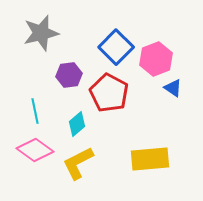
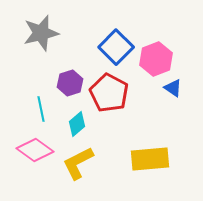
purple hexagon: moved 1 px right, 8 px down; rotated 10 degrees counterclockwise
cyan line: moved 6 px right, 2 px up
